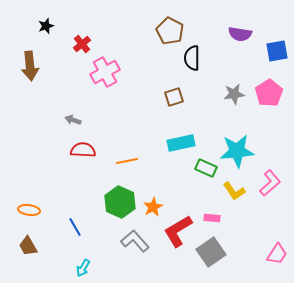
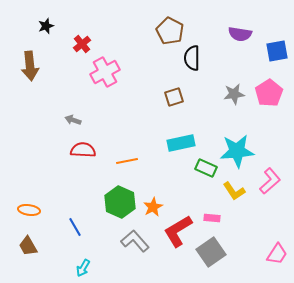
pink L-shape: moved 2 px up
